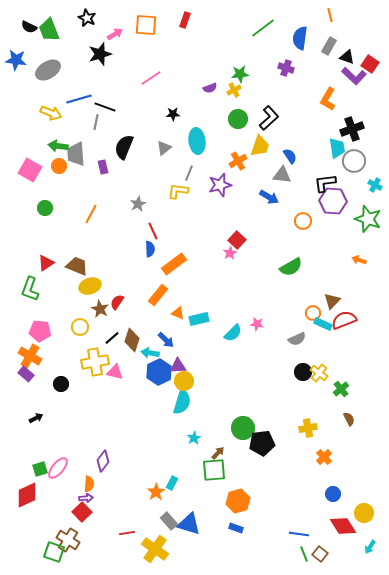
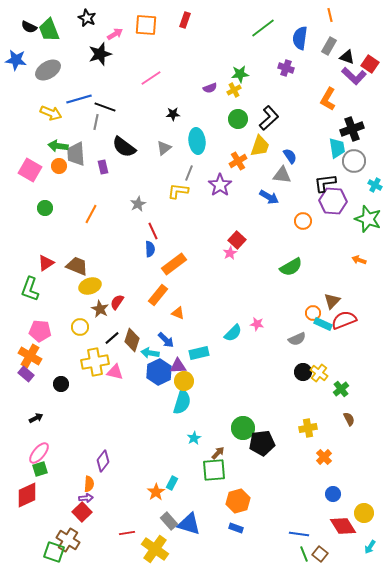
black semicircle at (124, 147): rotated 75 degrees counterclockwise
purple star at (220, 185): rotated 20 degrees counterclockwise
cyan rectangle at (199, 319): moved 34 px down
pink ellipse at (58, 468): moved 19 px left, 15 px up
